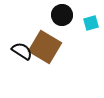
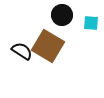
cyan square: rotated 21 degrees clockwise
brown square: moved 3 px right, 1 px up
